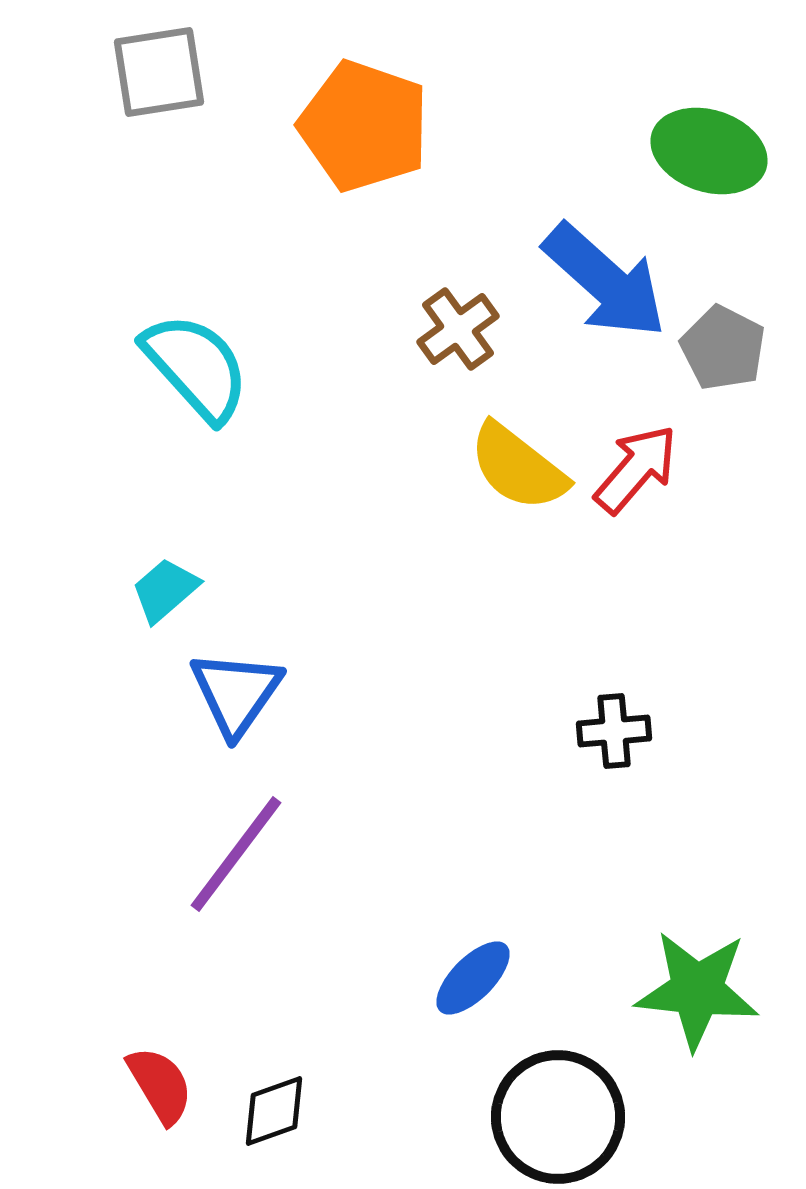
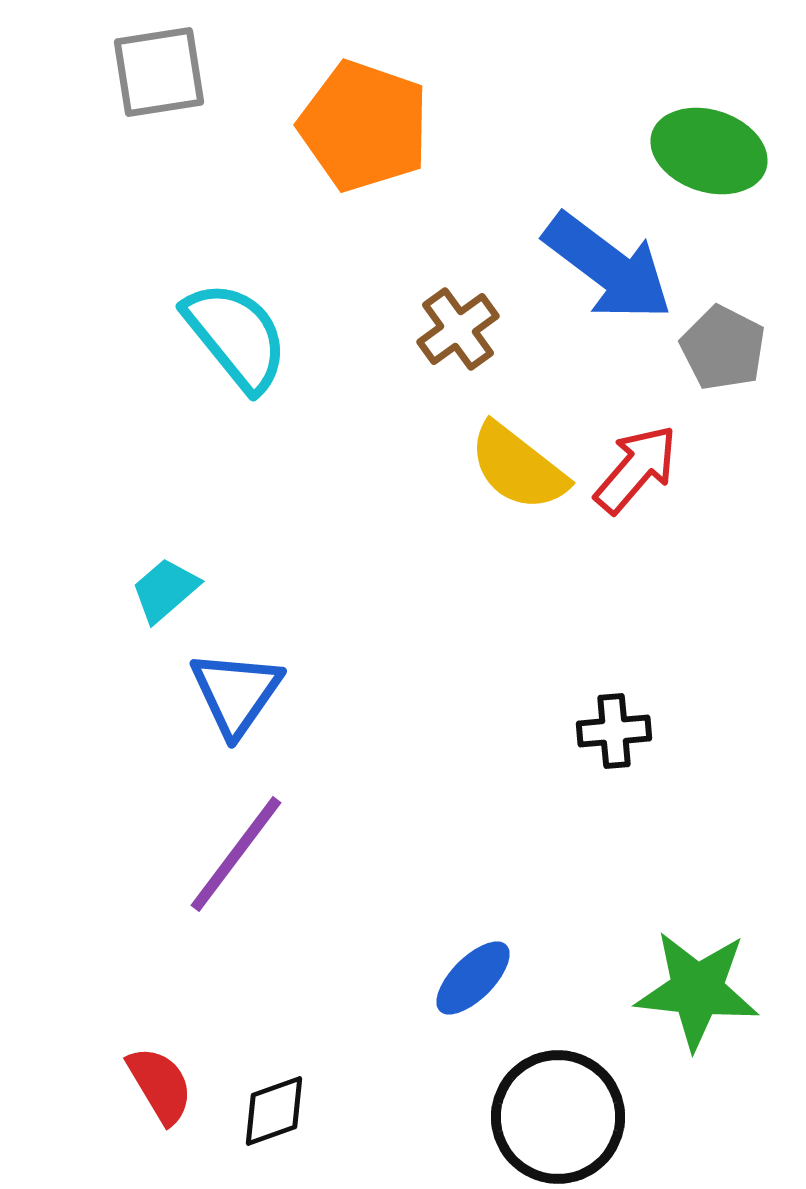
blue arrow: moved 3 px right, 14 px up; rotated 5 degrees counterclockwise
cyan semicircle: moved 40 px right, 31 px up; rotated 3 degrees clockwise
